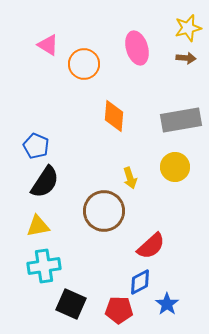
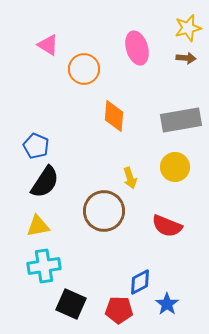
orange circle: moved 5 px down
red semicircle: moved 16 px right, 20 px up; rotated 64 degrees clockwise
